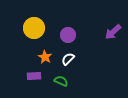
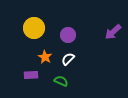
purple rectangle: moved 3 px left, 1 px up
